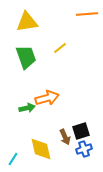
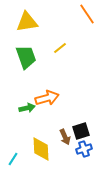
orange line: rotated 60 degrees clockwise
yellow diamond: rotated 10 degrees clockwise
